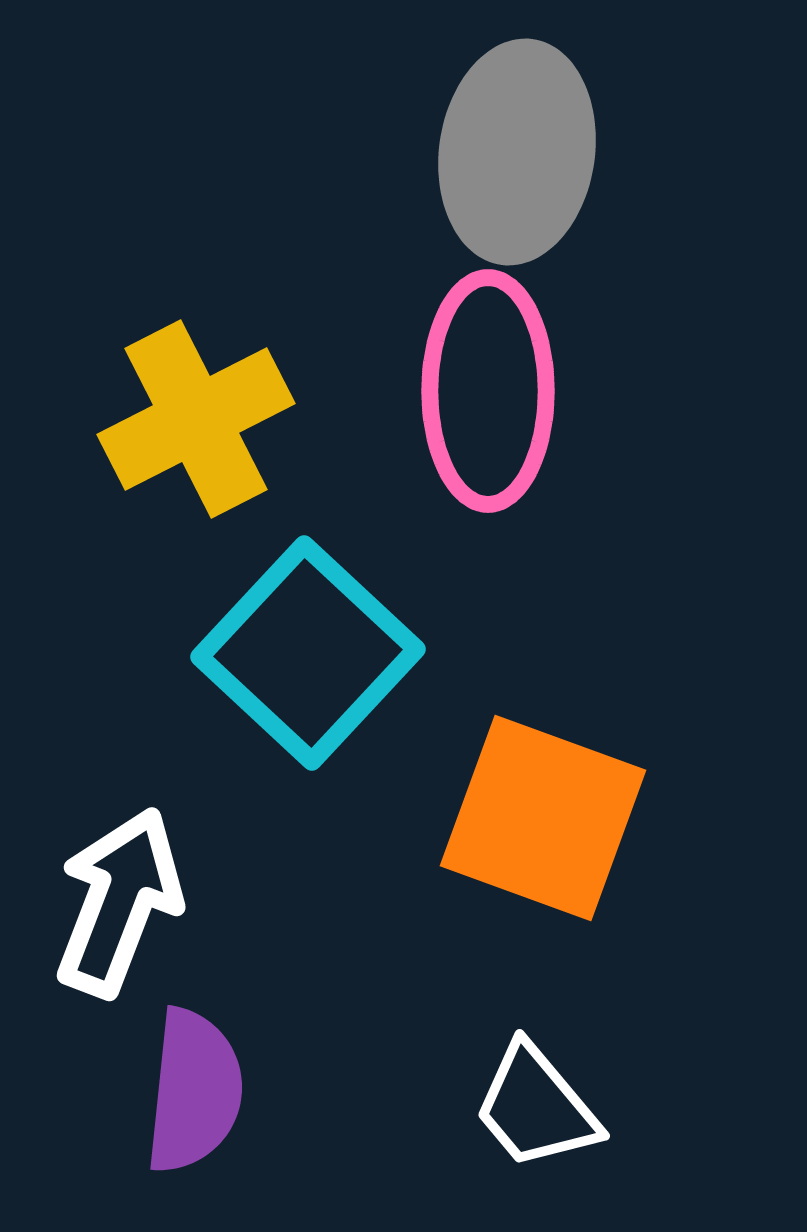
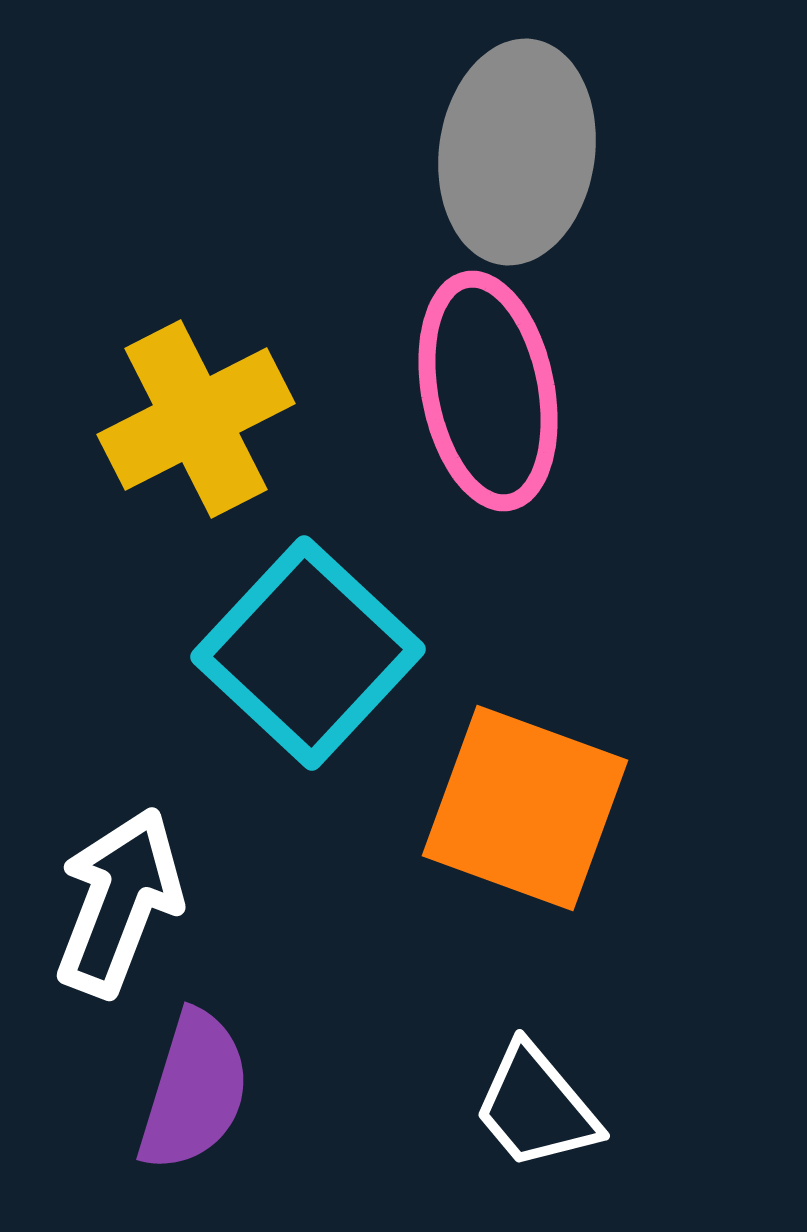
pink ellipse: rotated 11 degrees counterclockwise
orange square: moved 18 px left, 10 px up
purple semicircle: rotated 11 degrees clockwise
